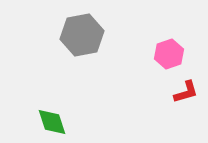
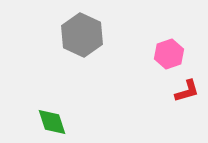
gray hexagon: rotated 24 degrees counterclockwise
red L-shape: moved 1 px right, 1 px up
